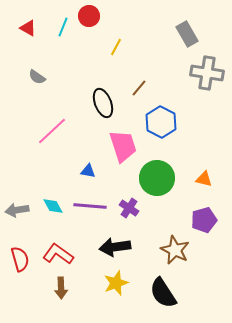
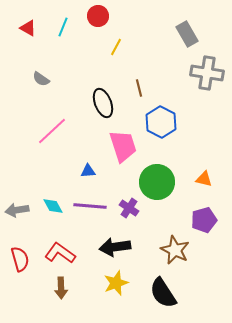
red circle: moved 9 px right
gray semicircle: moved 4 px right, 2 px down
brown line: rotated 54 degrees counterclockwise
blue triangle: rotated 14 degrees counterclockwise
green circle: moved 4 px down
red L-shape: moved 2 px right, 1 px up
